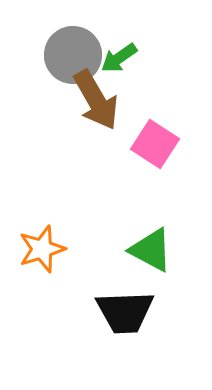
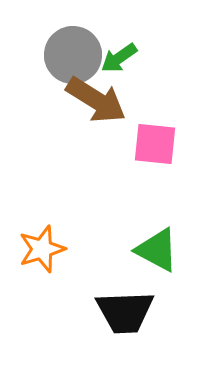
brown arrow: rotated 28 degrees counterclockwise
pink square: rotated 27 degrees counterclockwise
green triangle: moved 6 px right
